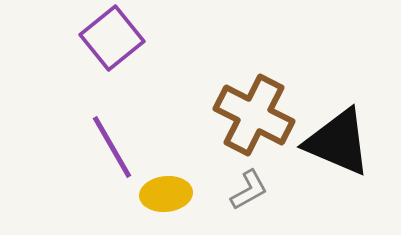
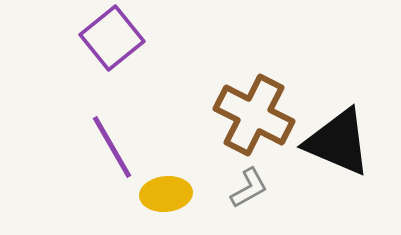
gray L-shape: moved 2 px up
